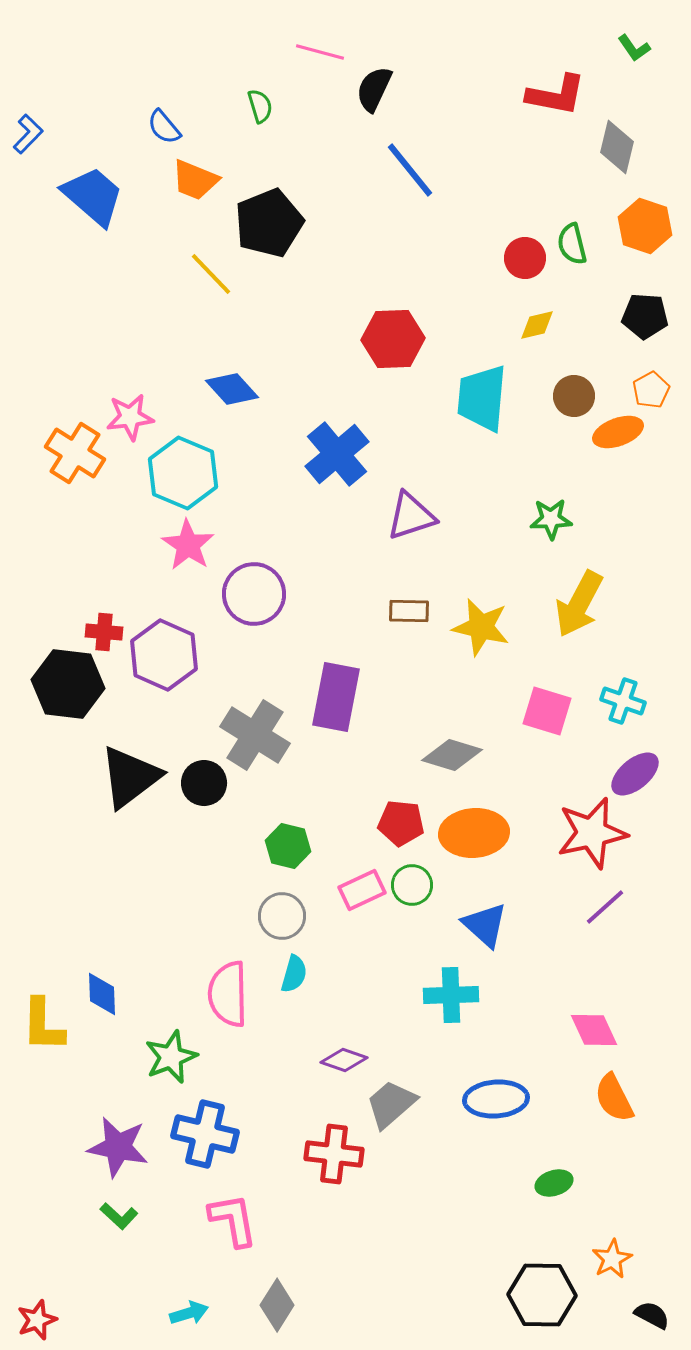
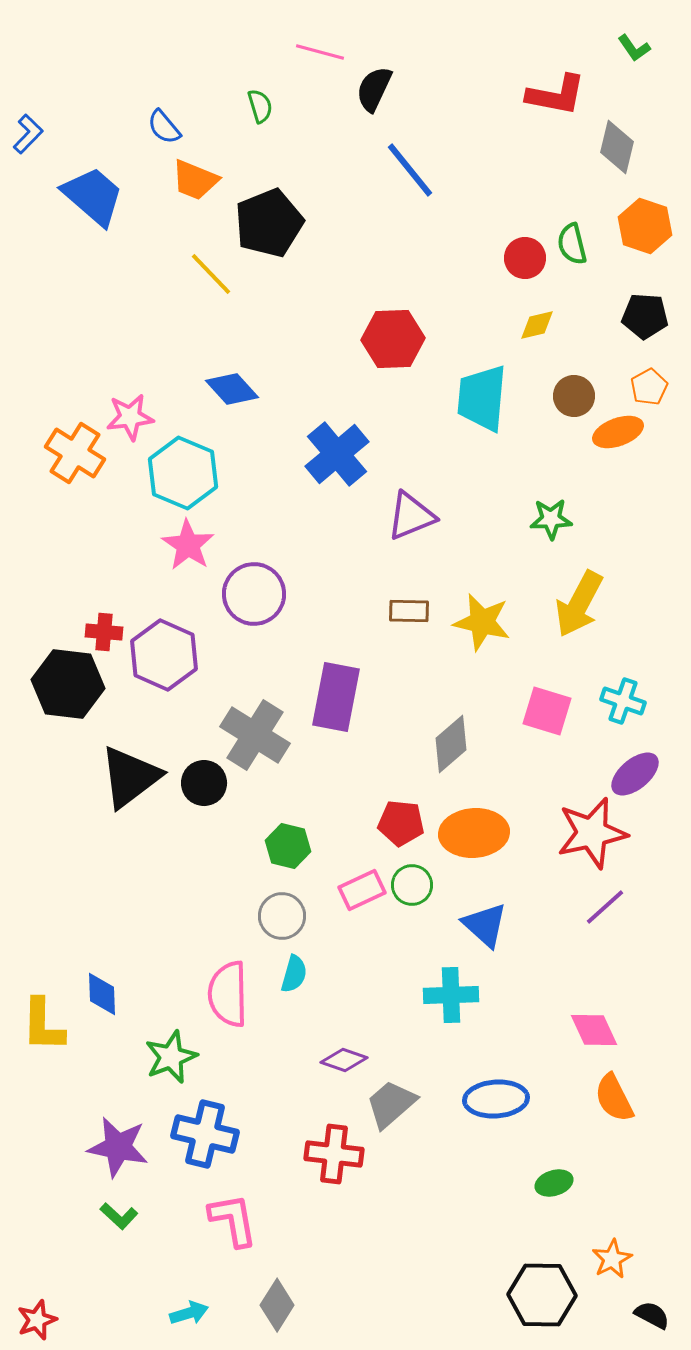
orange pentagon at (651, 390): moved 2 px left, 3 px up
purple triangle at (411, 516): rotated 4 degrees counterclockwise
yellow star at (481, 627): moved 1 px right, 5 px up
gray diamond at (452, 755): moved 1 px left, 11 px up; rotated 58 degrees counterclockwise
